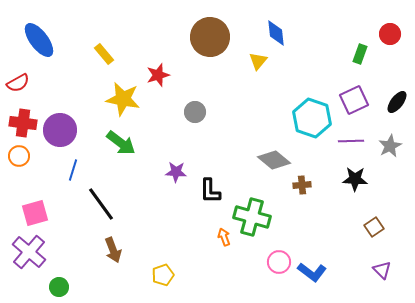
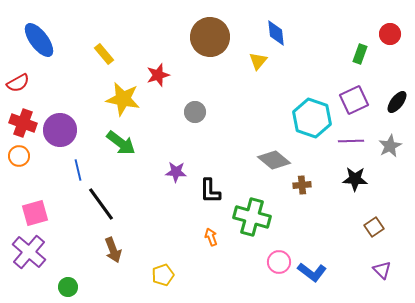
red cross: rotated 12 degrees clockwise
blue line: moved 5 px right; rotated 30 degrees counterclockwise
orange arrow: moved 13 px left
green circle: moved 9 px right
